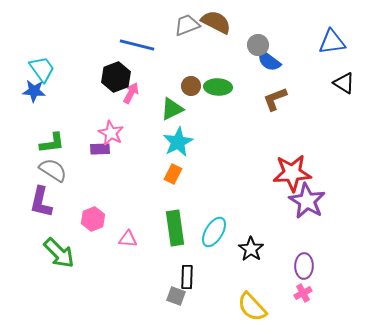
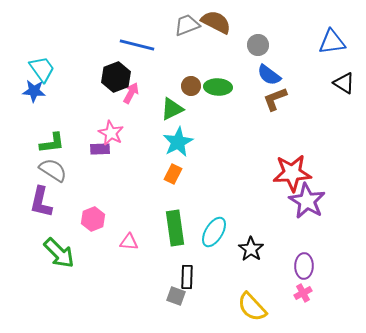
blue semicircle: moved 14 px down
pink triangle: moved 1 px right, 3 px down
